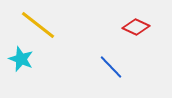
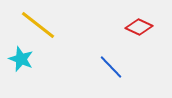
red diamond: moved 3 px right
